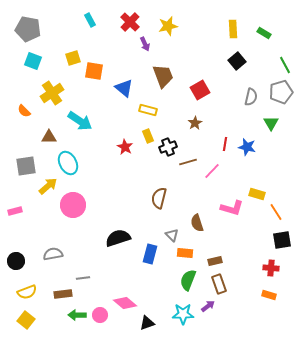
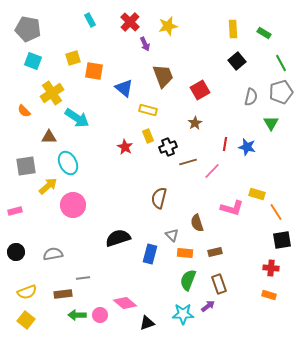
green line at (285, 65): moved 4 px left, 2 px up
cyan arrow at (80, 121): moved 3 px left, 3 px up
black circle at (16, 261): moved 9 px up
brown rectangle at (215, 261): moved 9 px up
